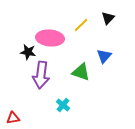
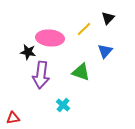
yellow line: moved 3 px right, 4 px down
blue triangle: moved 1 px right, 5 px up
